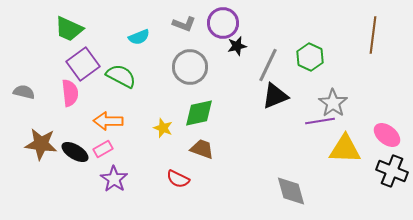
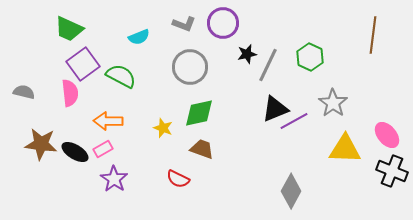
black star: moved 10 px right, 8 px down
black triangle: moved 13 px down
purple line: moved 26 px left; rotated 20 degrees counterclockwise
pink ellipse: rotated 12 degrees clockwise
gray diamond: rotated 44 degrees clockwise
